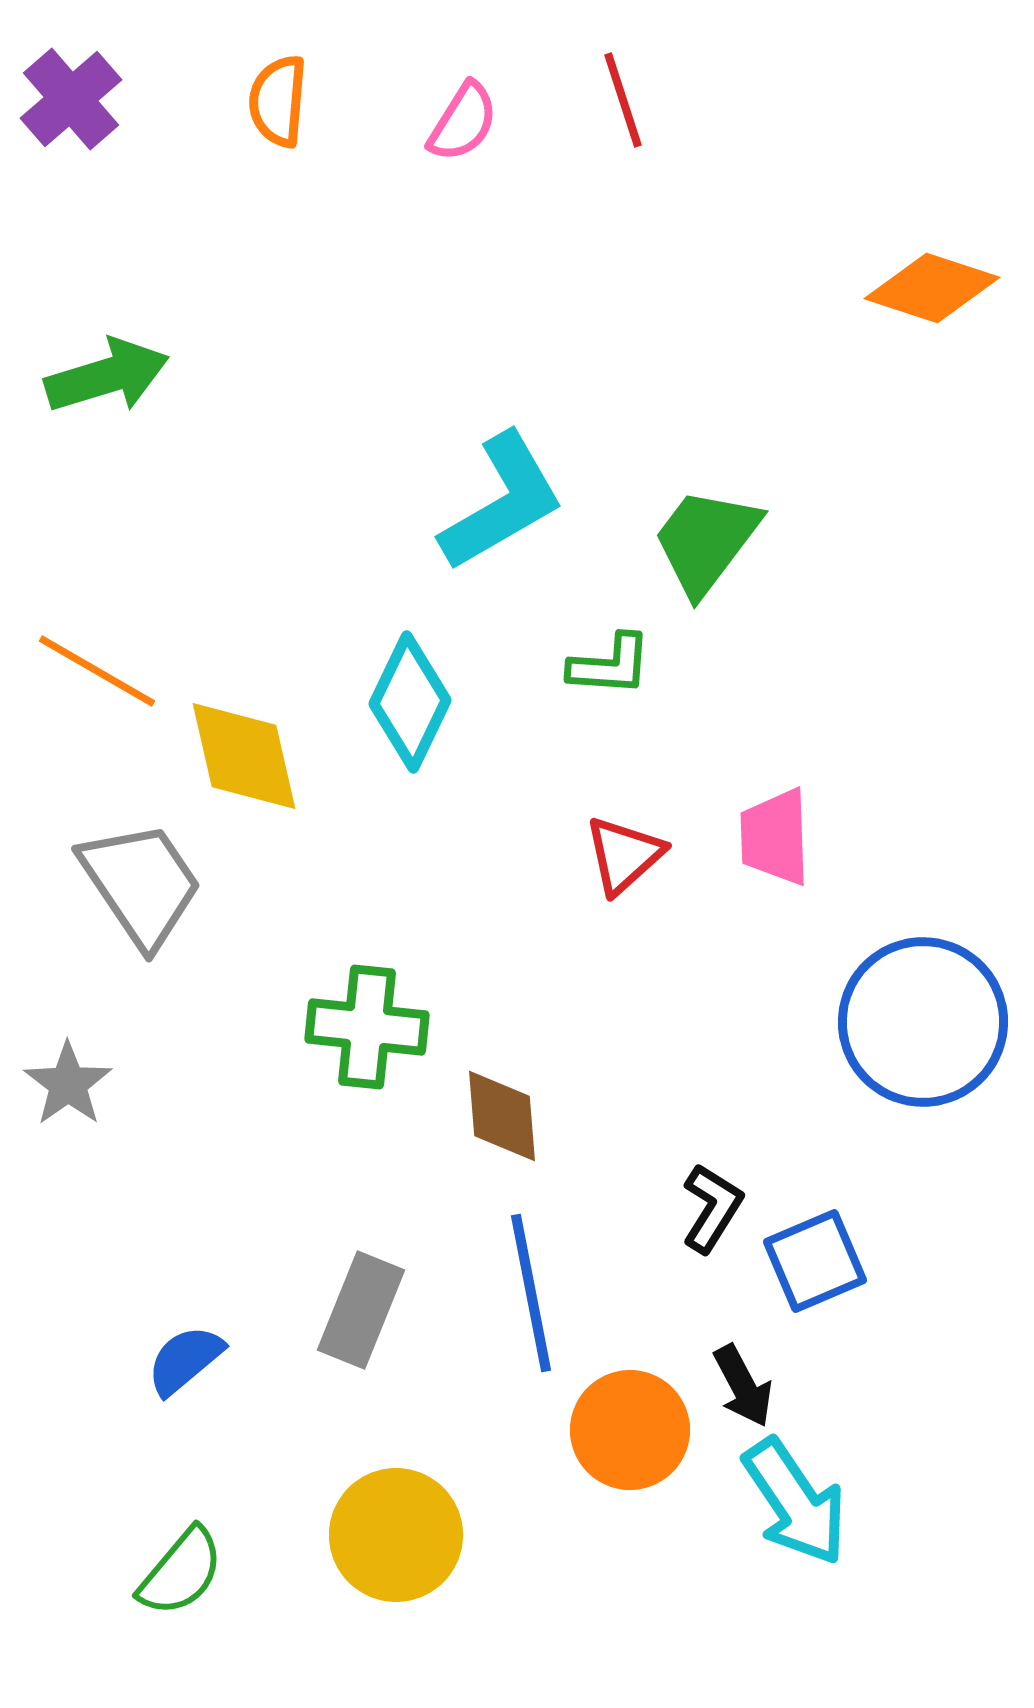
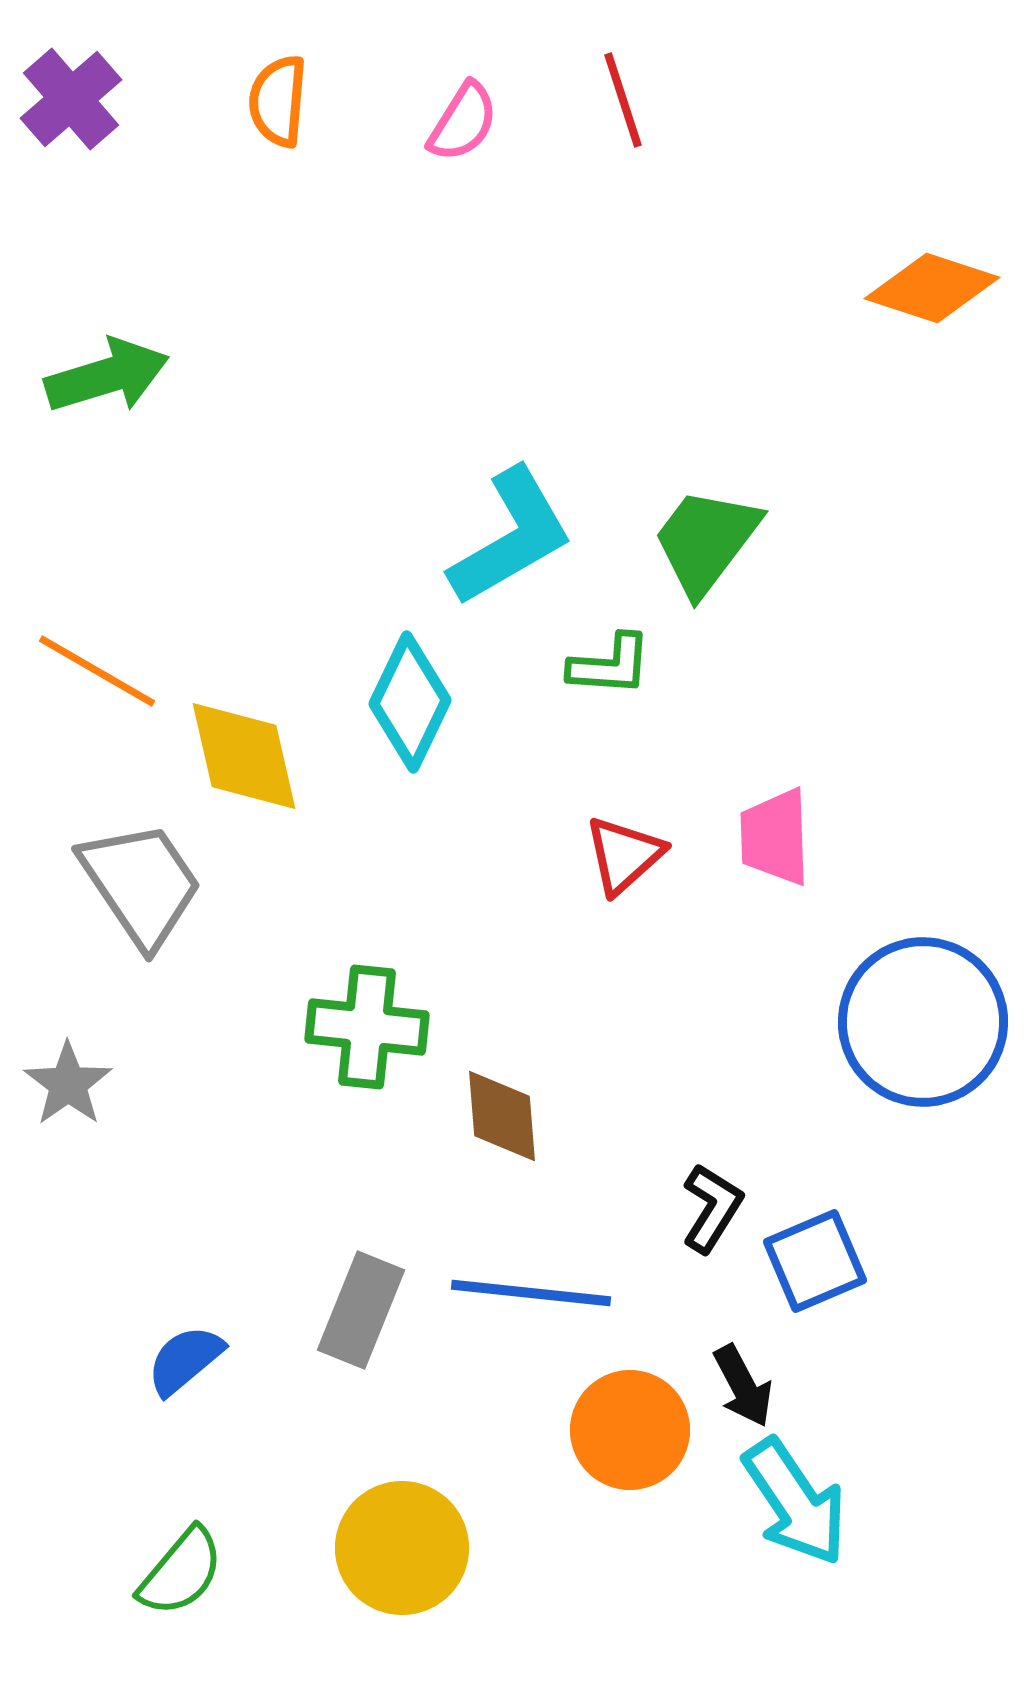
cyan L-shape: moved 9 px right, 35 px down
blue line: rotated 73 degrees counterclockwise
yellow circle: moved 6 px right, 13 px down
